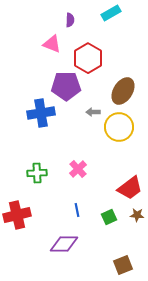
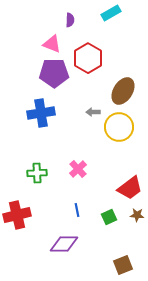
purple pentagon: moved 12 px left, 13 px up
